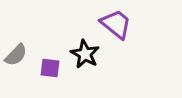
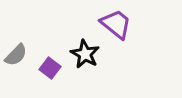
purple square: rotated 30 degrees clockwise
